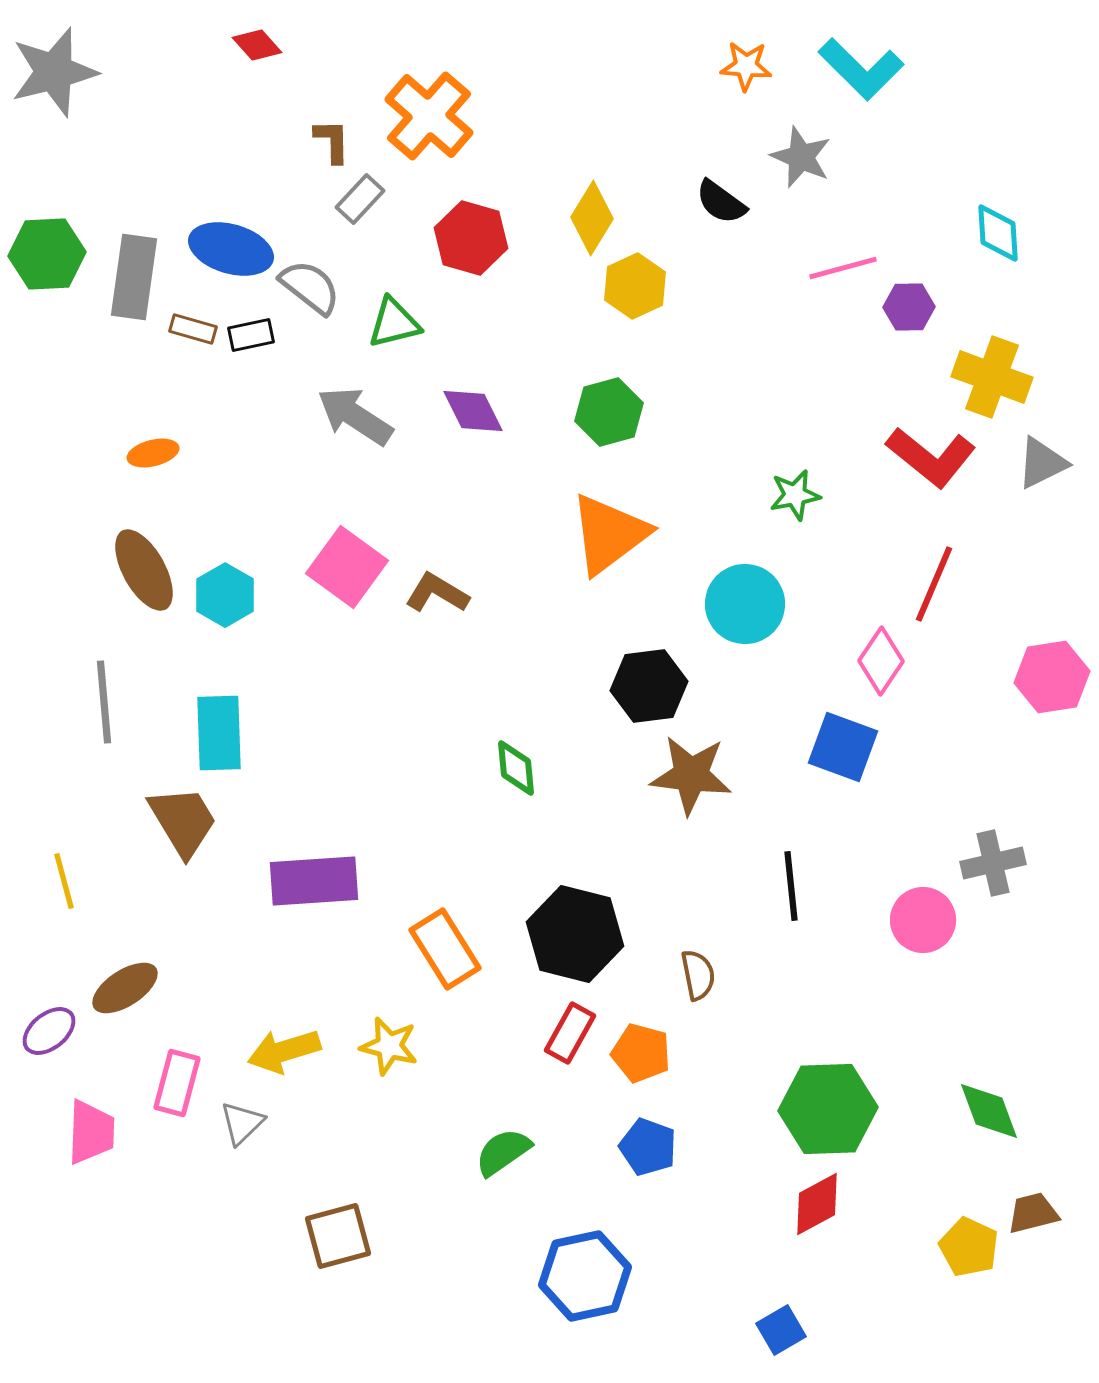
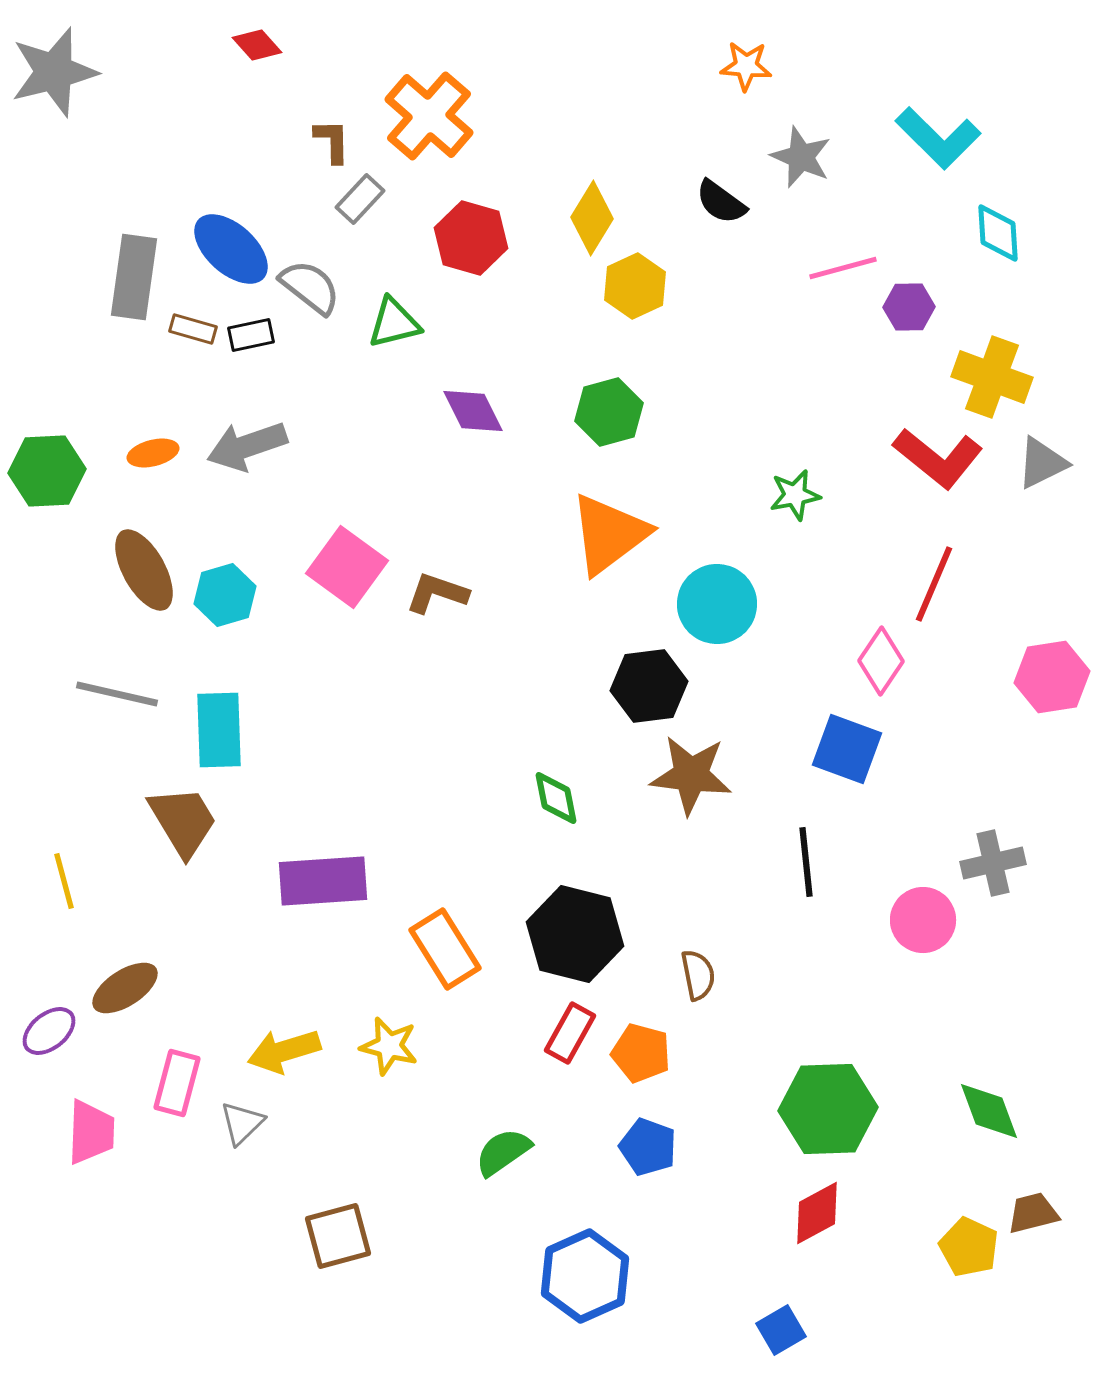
cyan L-shape at (861, 69): moved 77 px right, 69 px down
blue ellipse at (231, 249): rotated 26 degrees clockwise
green hexagon at (47, 254): moved 217 px down
gray arrow at (355, 416): moved 108 px left, 30 px down; rotated 52 degrees counterclockwise
red L-shape at (931, 457): moved 7 px right, 1 px down
brown L-shape at (437, 593): rotated 12 degrees counterclockwise
cyan hexagon at (225, 595): rotated 14 degrees clockwise
cyan circle at (745, 604): moved 28 px left
gray line at (104, 702): moved 13 px right, 8 px up; rotated 72 degrees counterclockwise
cyan rectangle at (219, 733): moved 3 px up
blue square at (843, 747): moved 4 px right, 2 px down
green diamond at (516, 768): moved 40 px right, 30 px down; rotated 6 degrees counterclockwise
purple rectangle at (314, 881): moved 9 px right
black line at (791, 886): moved 15 px right, 24 px up
red diamond at (817, 1204): moved 9 px down
blue hexagon at (585, 1276): rotated 12 degrees counterclockwise
